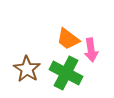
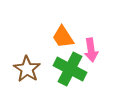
orange trapezoid: moved 5 px left, 2 px up; rotated 20 degrees clockwise
green cross: moved 4 px right, 4 px up
